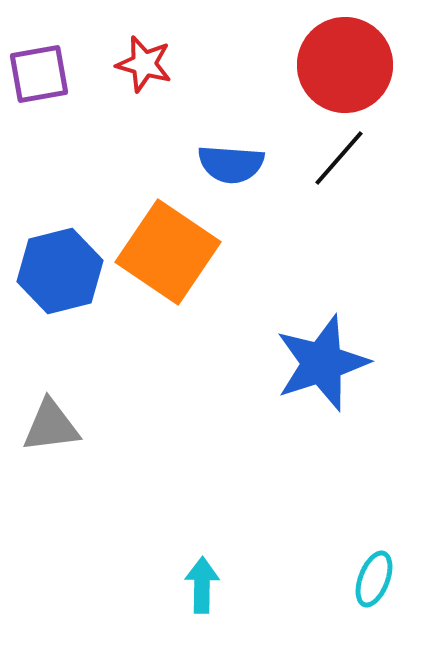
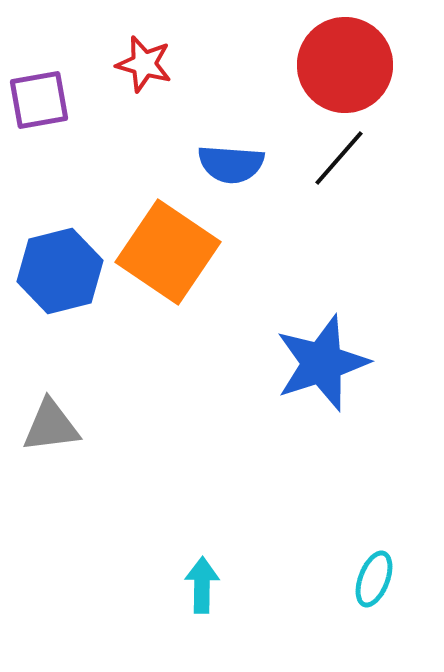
purple square: moved 26 px down
